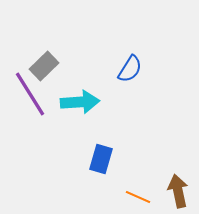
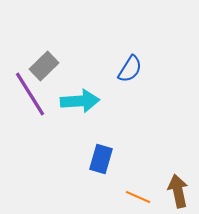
cyan arrow: moved 1 px up
